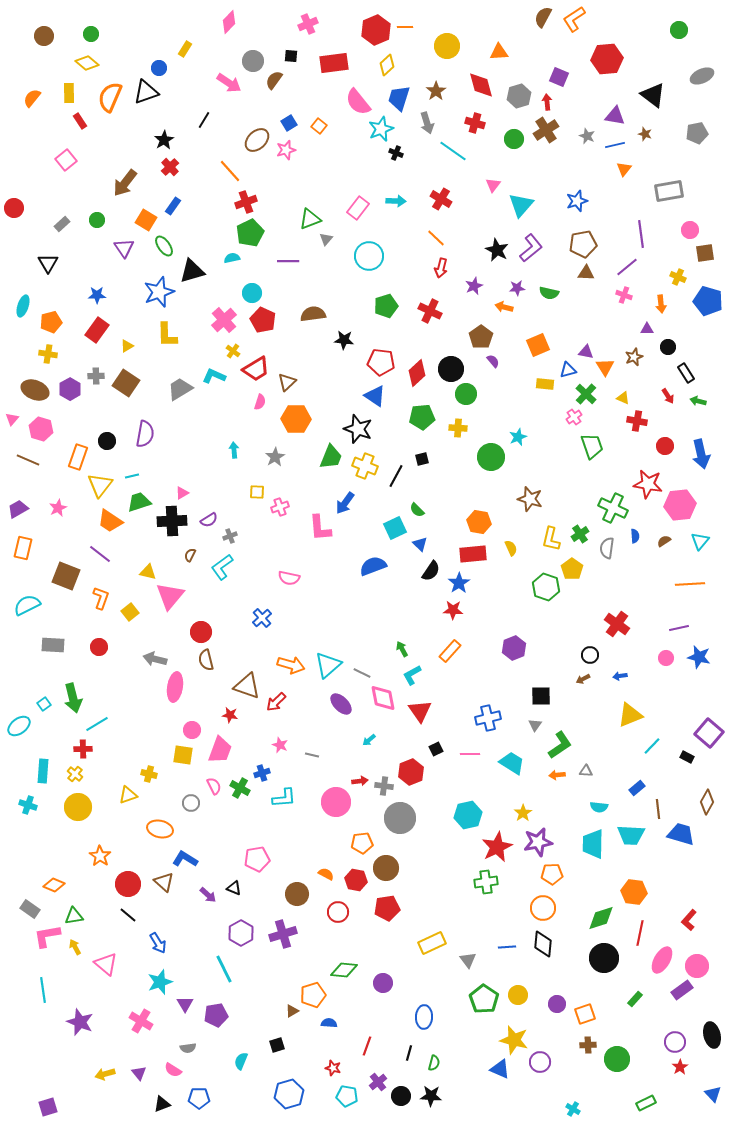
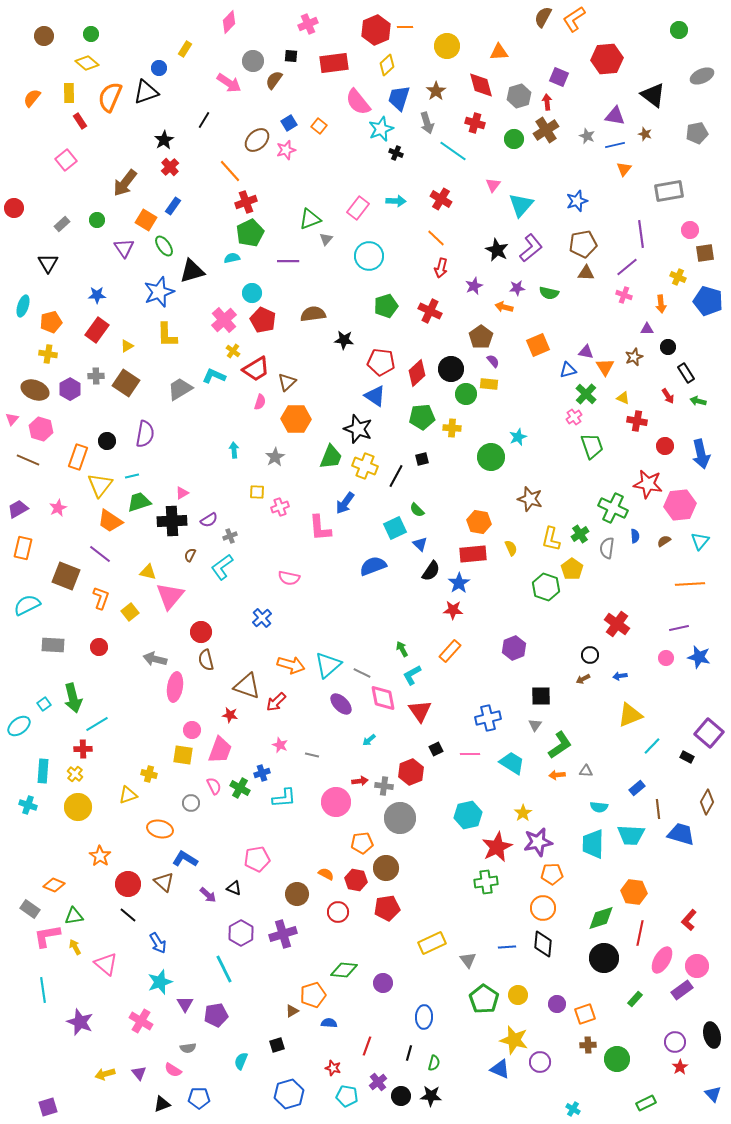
yellow rectangle at (545, 384): moved 56 px left
yellow cross at (458, 428): moved 6 px left
